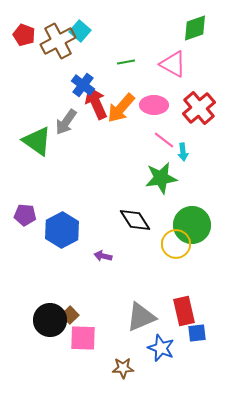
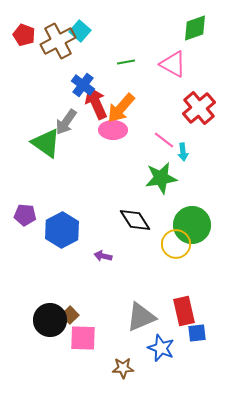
pink ellipse: moved 41 px left, 25 px down
green triangle: moved 9 px right, 2 px down
